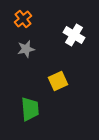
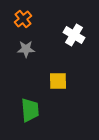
gray star: rotated 12 degrees clockwise
yellow square: rotated 24 degrees clockwise
green trapezoid: moved 1 px down
